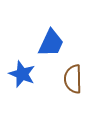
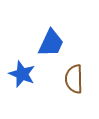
brown semicircle: moved 1 px right
